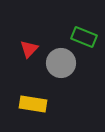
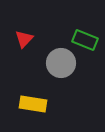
green rectangle: moved 1 px right, 3 px down
red triangle: moved 5 px left, 10 px up
